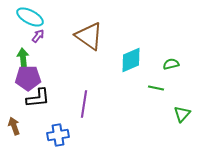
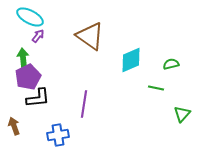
brown triangle: moved 1 px right
purple pentagon: moved 1 px up; rotated 25 degrees counterclockwise
